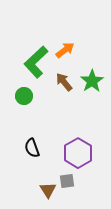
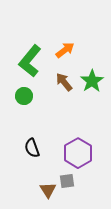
green L-shape: moved 6 px left, 1 px up; rotated 8 degrees counterclockwise
